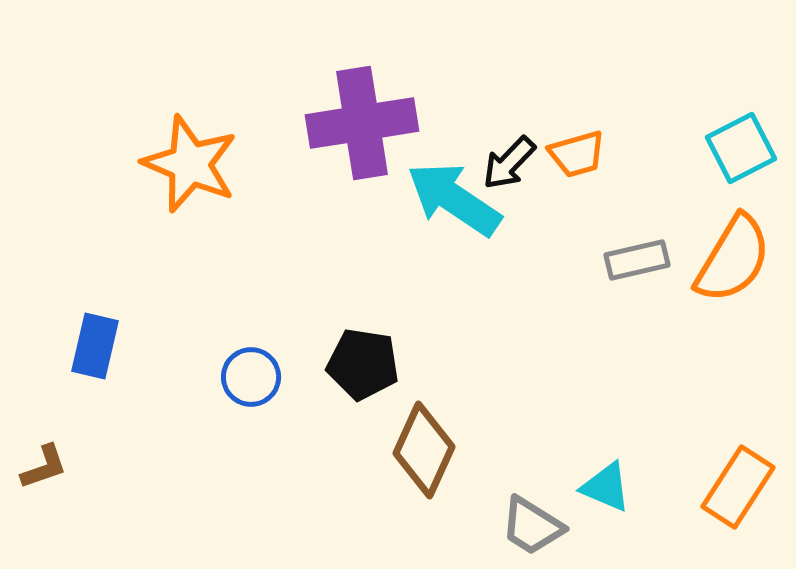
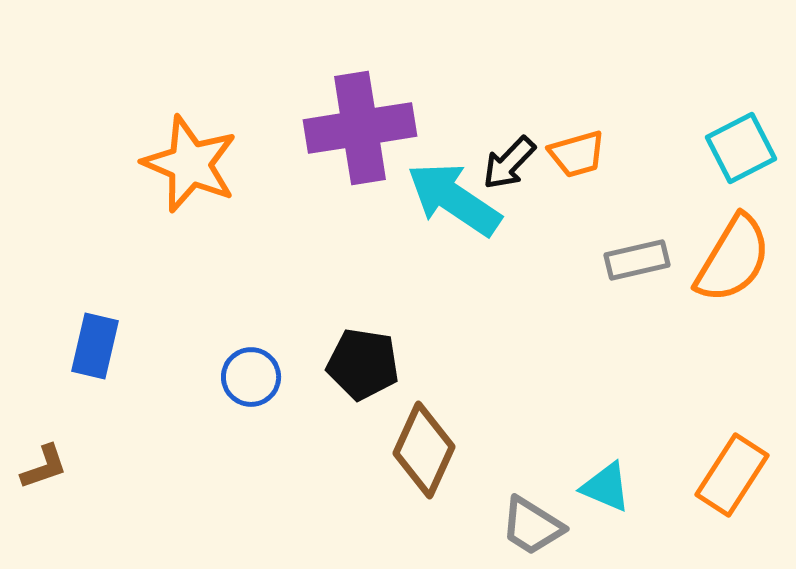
purple cross: moved 2 px left, 5 px down
orange rectangle: moved 6 px left, 12 px up
